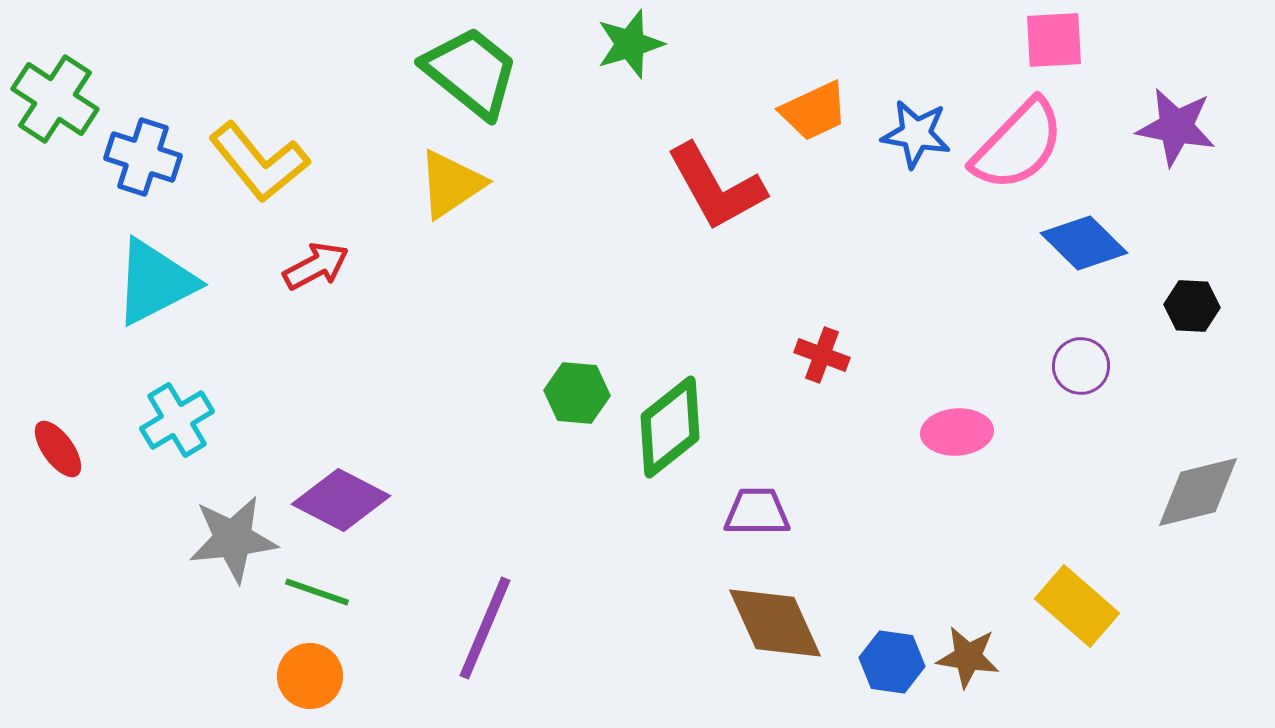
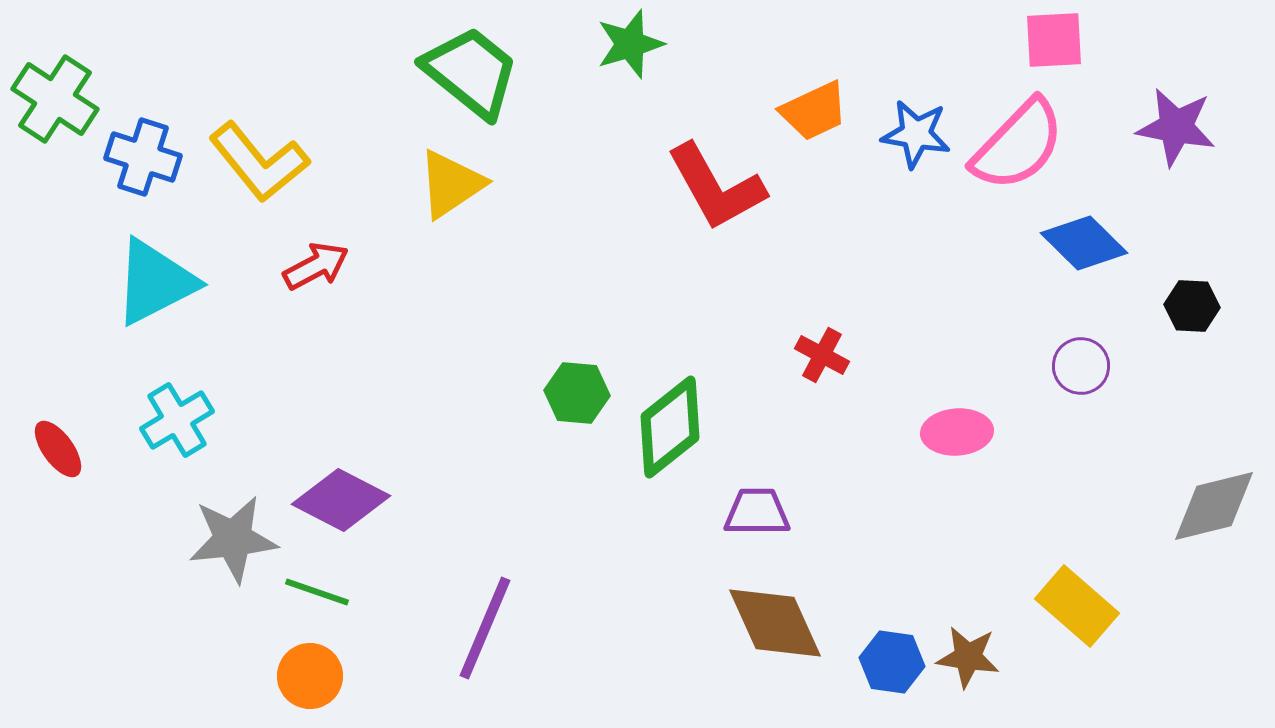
red cross: rotated 8 degrees clockwise
gray diamond: moved 16 px right, 14 px down
